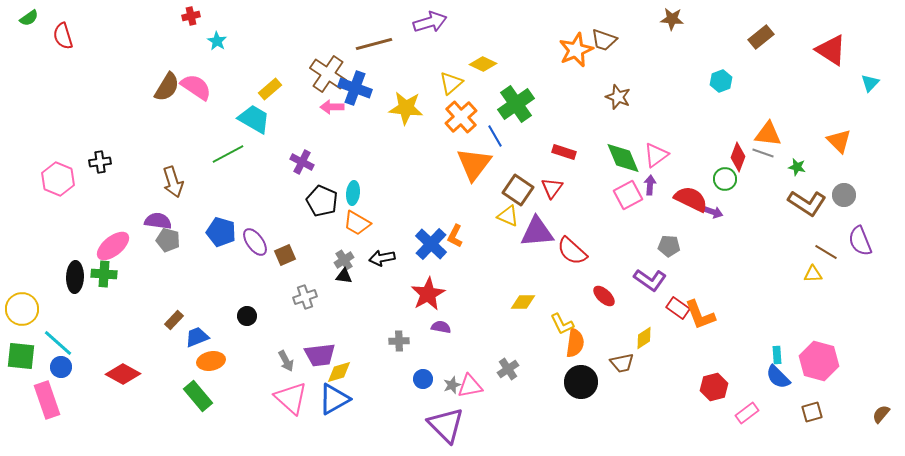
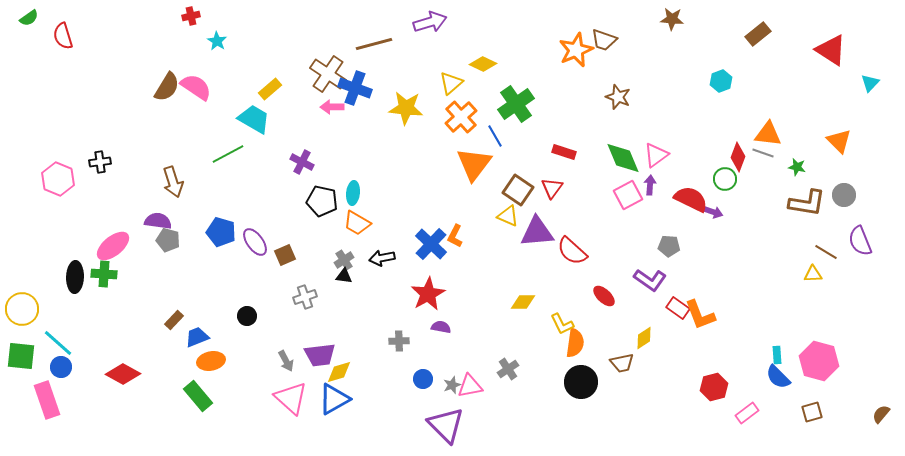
brown rectangle at (761, 37): moved 3 px left, 3 px up
black pentagon at (322, 201): rotated 12 degrees counterclockwise
brown L-shape at (807, 203): rotated 24 degrees counterclockwise
